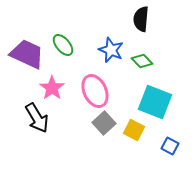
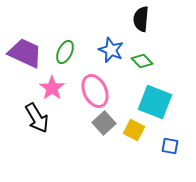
green ellipse: moved 2 px right, 7 px down; rotated 65 degrees clockwise
purple trapezoid: moved 2 px left, 1 px up
blue square: rotated 18 degrees counterclockwise
